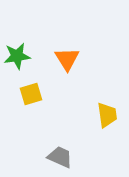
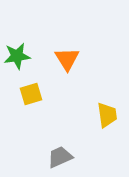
gray trapezoid: rotated 48 degrees counterclockwise
